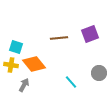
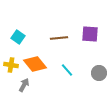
purple square: rotated 24 degrees clockwise
cyan square: moved 2 px right, 10 px up; rotated 16 degrees clockwise
orange diamond: moved 1 px right
cyan line: moved 4 px left, 12 px up
